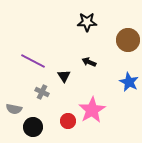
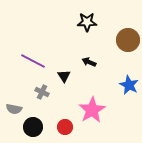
blue star: moved 3 px down
red circle: moved 3 px left, 6 px down
